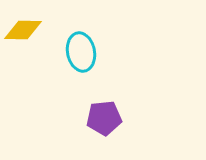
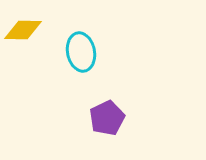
purple pentagon: moved 3 px right; rotated 20 degrees counterclockwise
